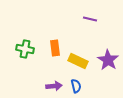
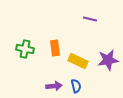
purple star: rotated 30 degrees clockwise
